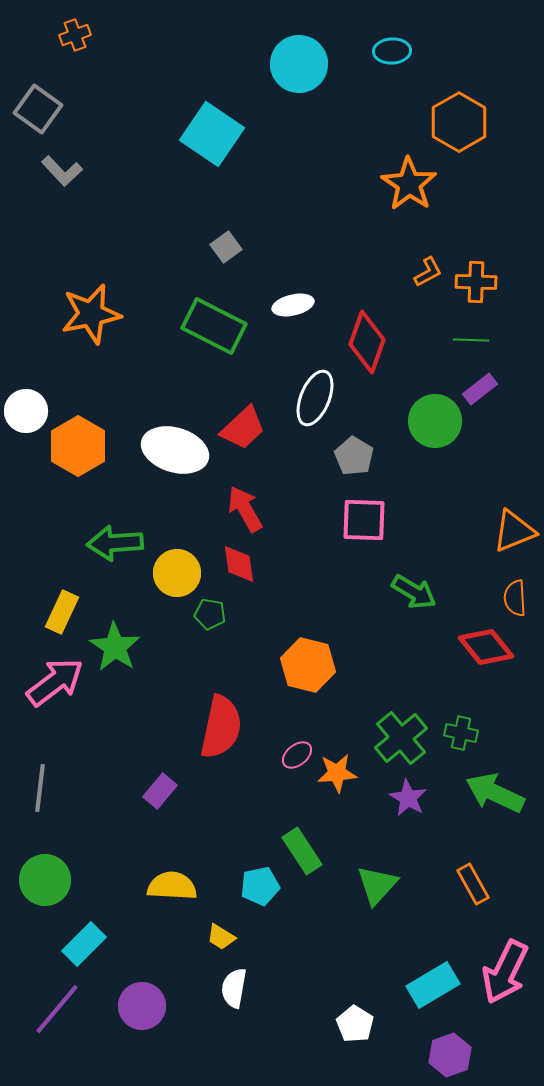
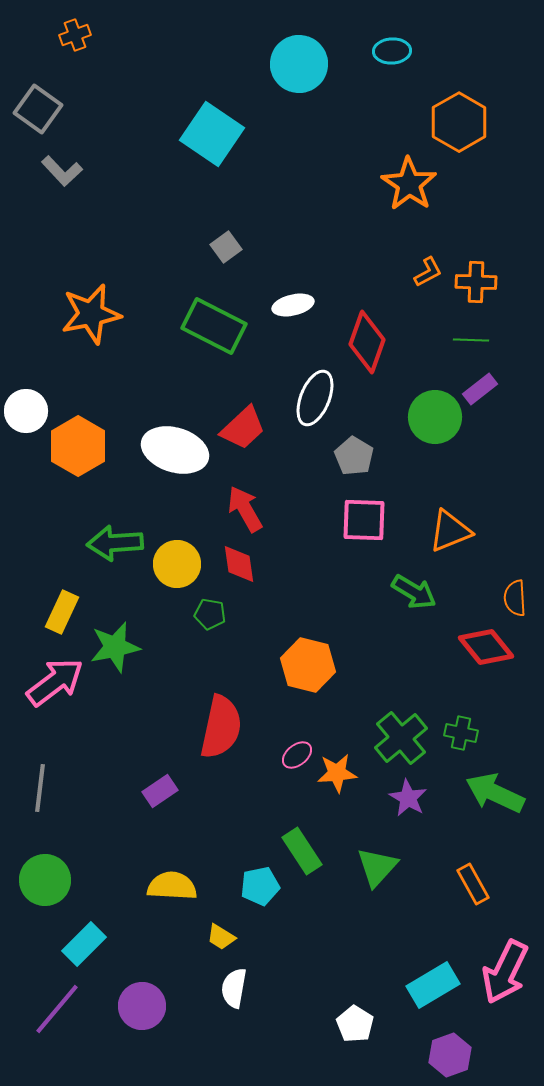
green circle at (435, 421): moved 4 px up
orange triangle at (514, 531): moved 64 px left
yellow circle at (177, 573): moved 9 px up
green star at (115, 647): rotated 27 degrees clockwise
purple rectangle at (160, 791): rotated 16 degrees clockwise
green triangle at (377, 885): moved 18 px up
